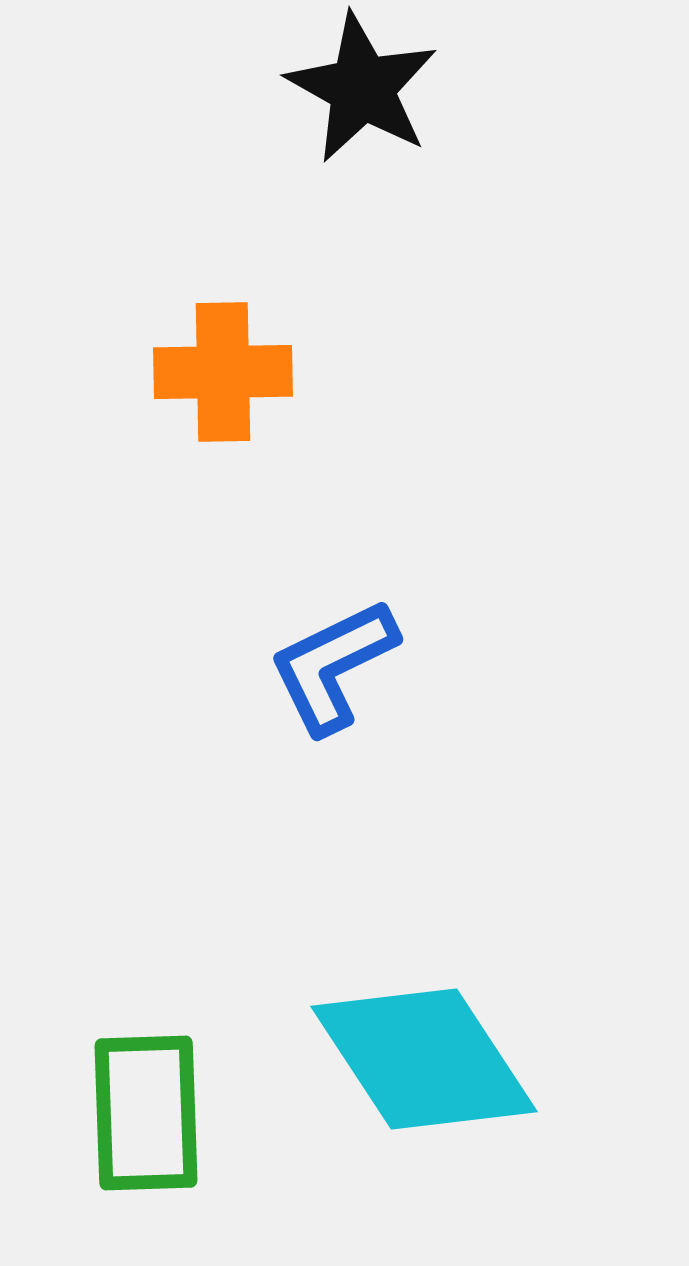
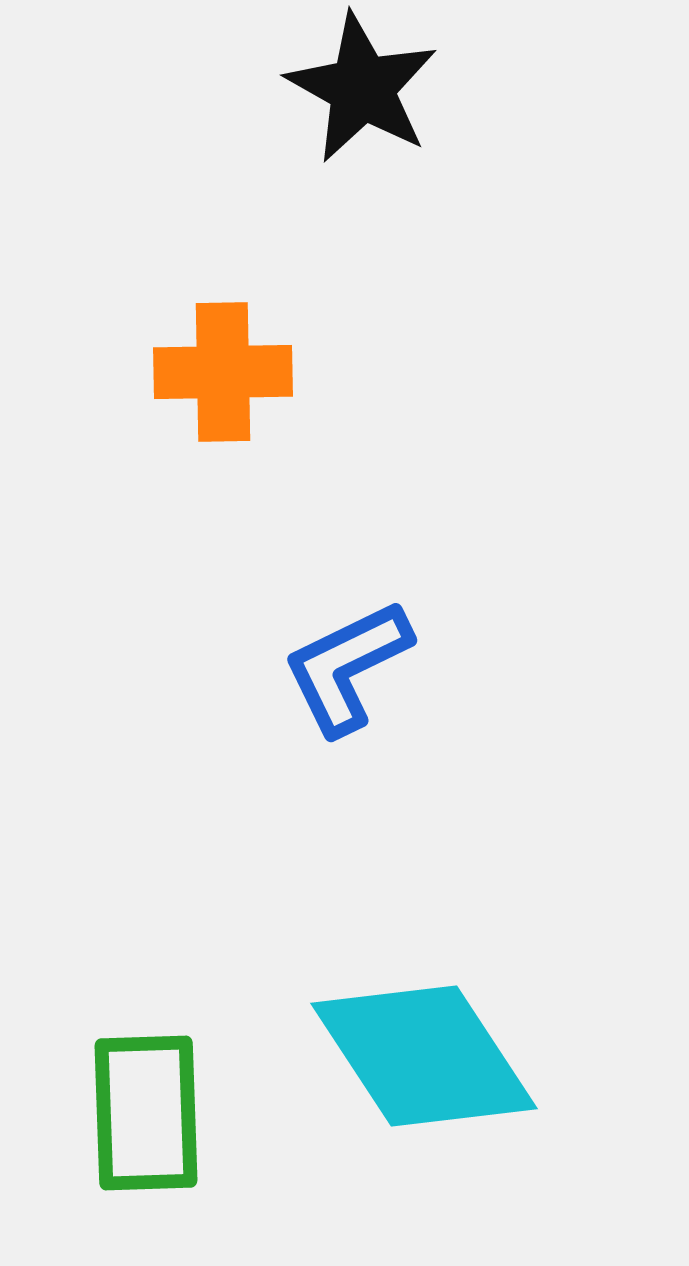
blue L-shape: moved 14 px right, 1 px down
cyan diamond: moved 3 px up
